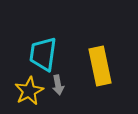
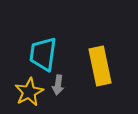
gray arrow: rotated 18 degrees clockwise
yellow star: moved 1 px down
